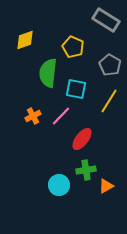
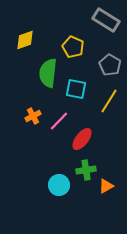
pink line: moved 2 px left, 5 px down
